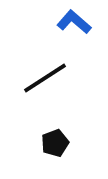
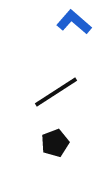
black line: moved 11 px right, 14 px down
